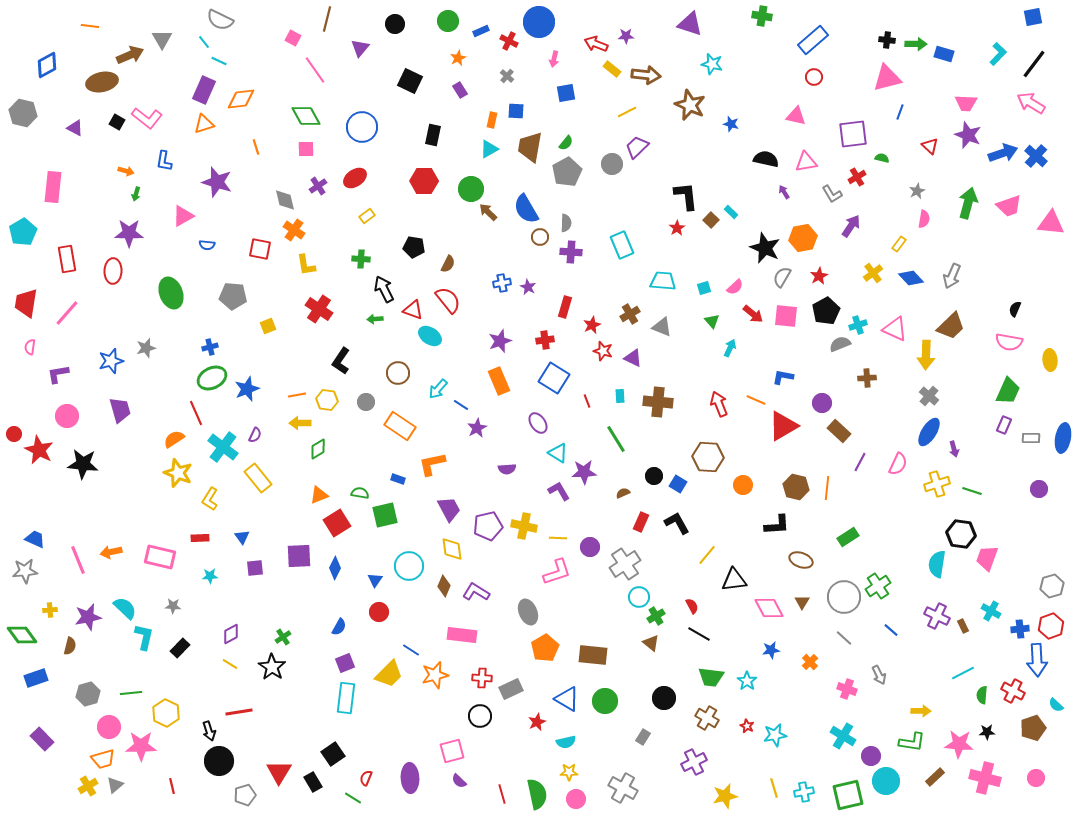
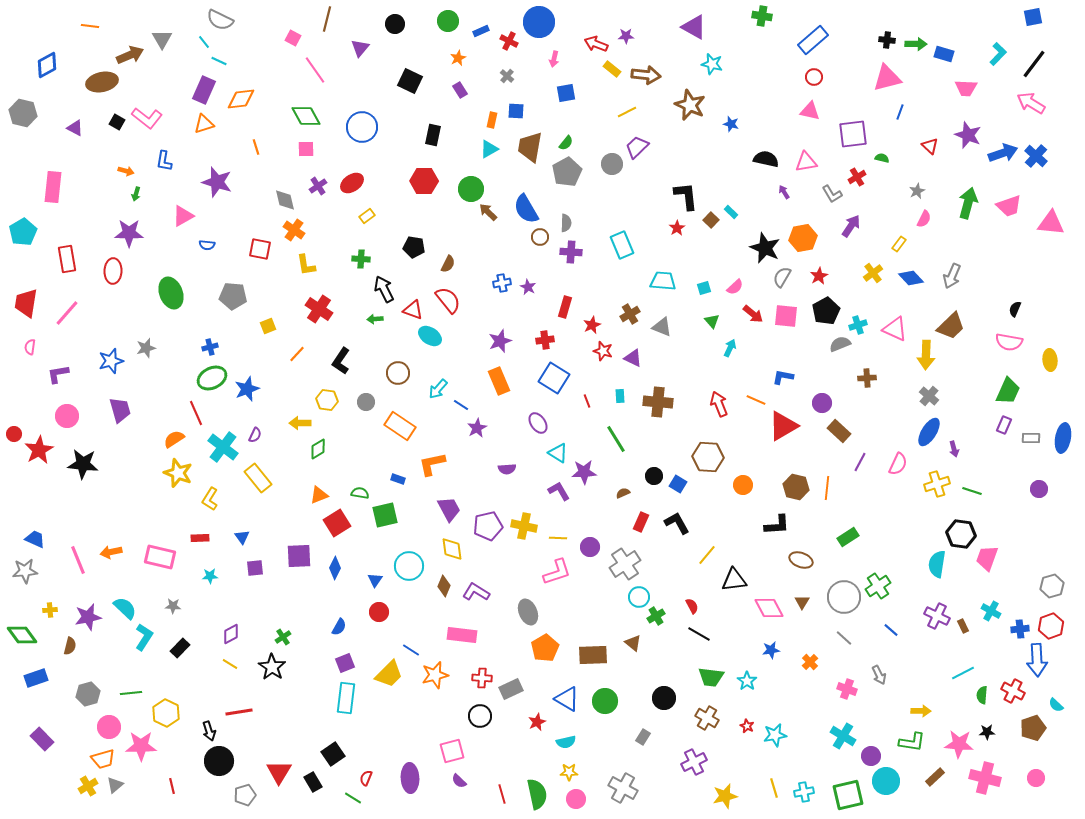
purple triangle at (690, 24): moved 4 px right, 3 px down; rotated 12 degrees clockwise
pink trapezoid at (966, 103): moved 15 px up
pink triangle at (796, 116): moved 14 px right, 5 px up
red ellipse at (355, 178): moved 3 px left, 5 px down
pink semicircle at (924, 219): rotated 18 degrees clockwise
orange line at (297, 395): moved 41 px up; rotated 36 degrees counterclockwise
red star at (39, 450): rotated 16 degrees clockwise
cyan L-shape at (144, 637): rotated 20 degrees clockwise
brown triangle at (651, 643): moved 18 px left
brown rectangle at (593, 655): rotated 8 degrees counterclockwise
